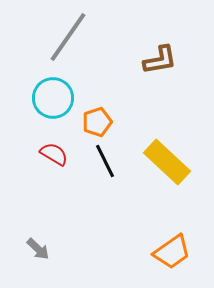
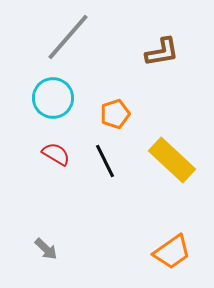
gray line: rotated 6 degrees clockwise
brown L-shape: moved 2 px right, 8 px up
orange pentagon: moved 18 px right, 8 px up
red semicircle: moved 2 px right
yellow rectangle: moved 5 px right, 2 px up
gray arrow: moved 8 px right
